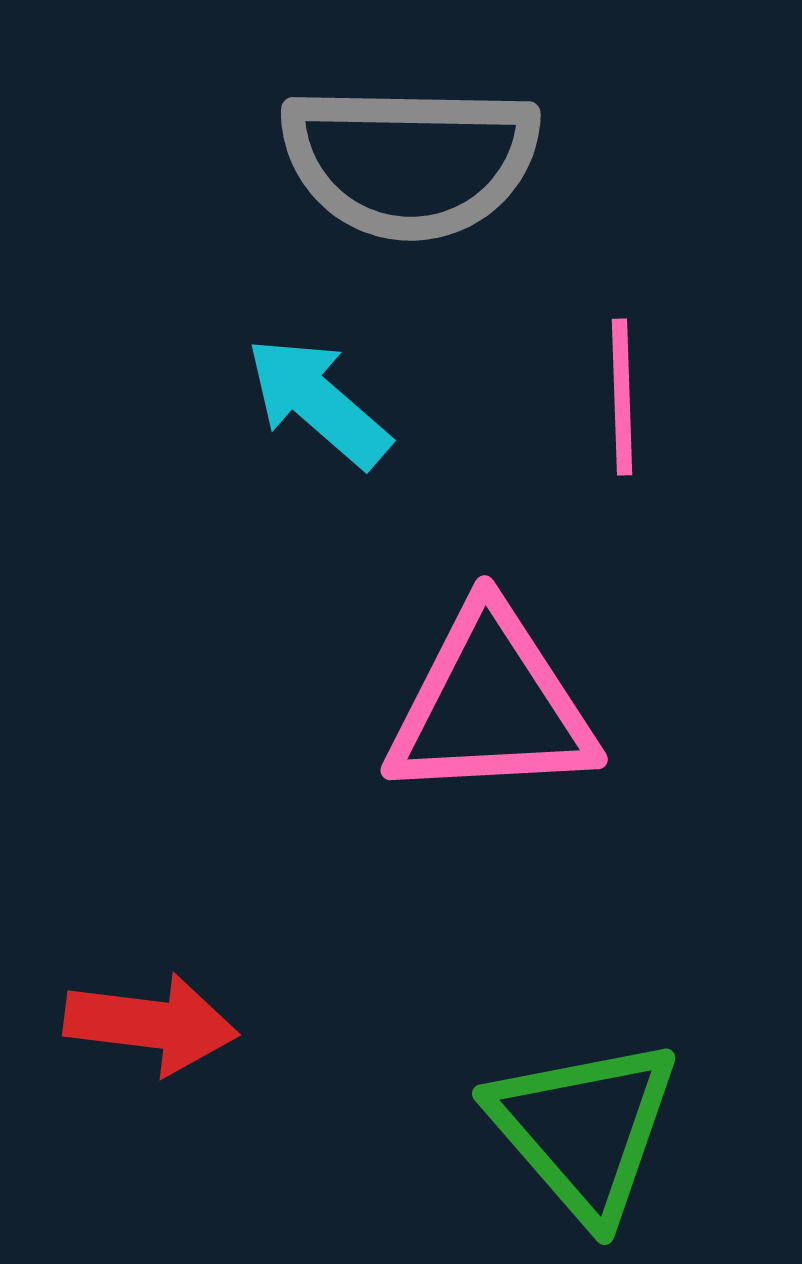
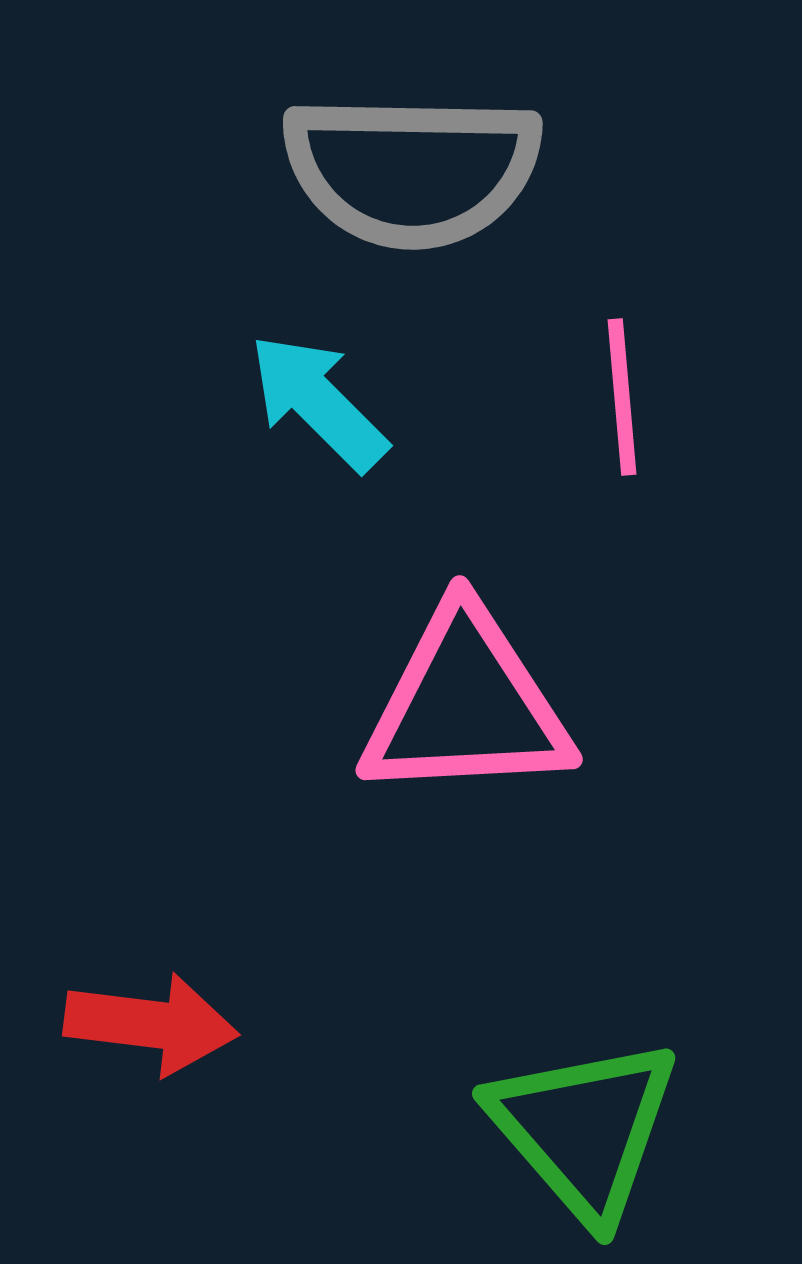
gray semicircle: moved 2 px right, 9 px down
pink line: rotated 3 degrees counterclockwise
cyan arrow: rotated 4 degrees clockwise
pink triangle: moved 25 px left
